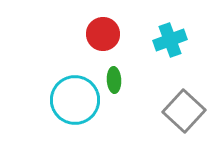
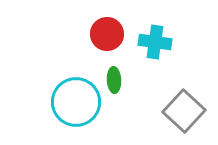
red circle: moved 4 px right
cyan cross: moved 15 px left, 2 px down; rotated 28 degrees clockwise
cyan circle: moved 1 px right, 2 px down
